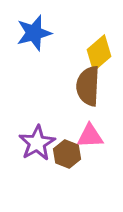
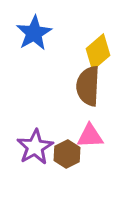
blue star: rotated 15 degrees counterclockwise
yellow diamond: moved 1 px left, 1 px up
purple star: moved 2 px left, 4 px down
brown hexagon: rotated 12 degrees clockwise
